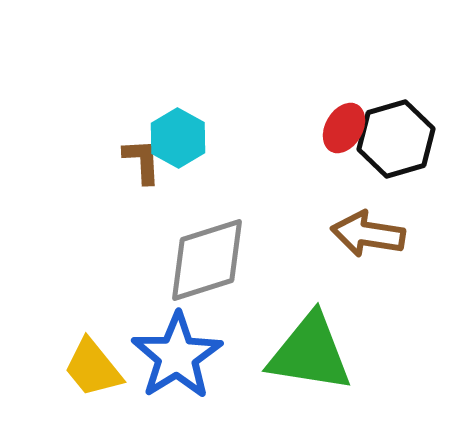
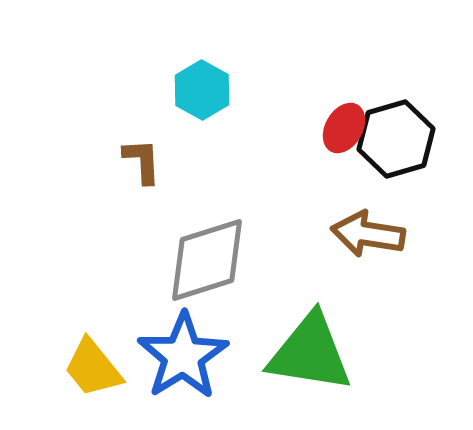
cyan hexagon: moved 24 px right, 48 px up
blue star: moved 6 px right
